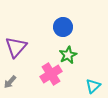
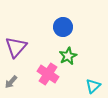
green star: moved 1 px down
pink cross: moved 3 px left; rotated 25 degrees counterclockwise
gray arrow: moved 1 px right
